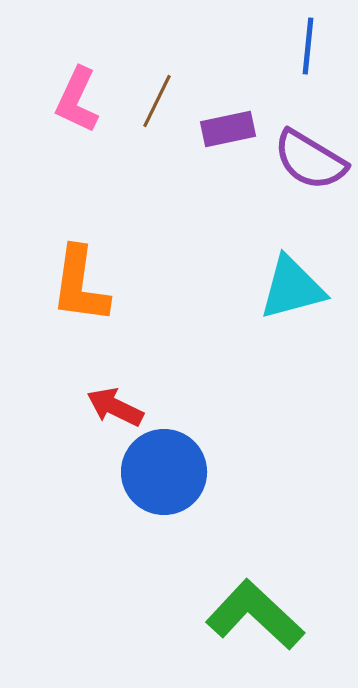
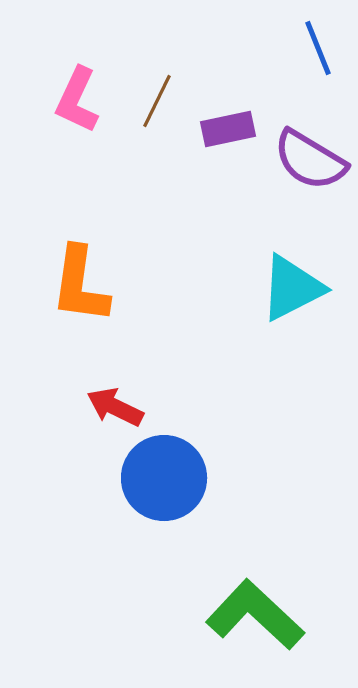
blue line: moved 10 px right, 2 px down; rotated 28 degrees counterclockwise
cyan triangle: rotated 12 degrees counterclockwise
blue circle: moved 6 px down
